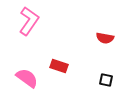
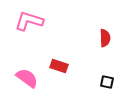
pink L-shape: rotated 108 degrees counterclockwise
red semicircle: rotated 102 degrees counterclockwise
black square: moved 1 px right, 2 px down
